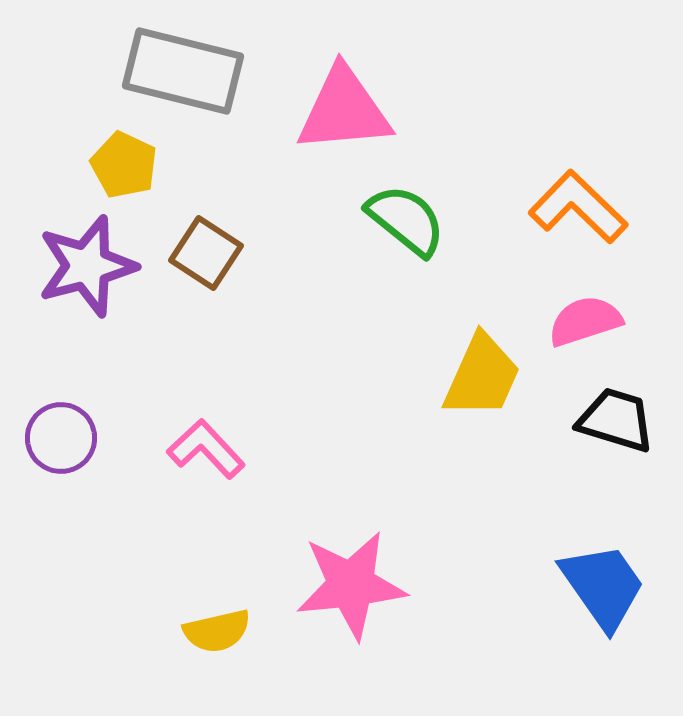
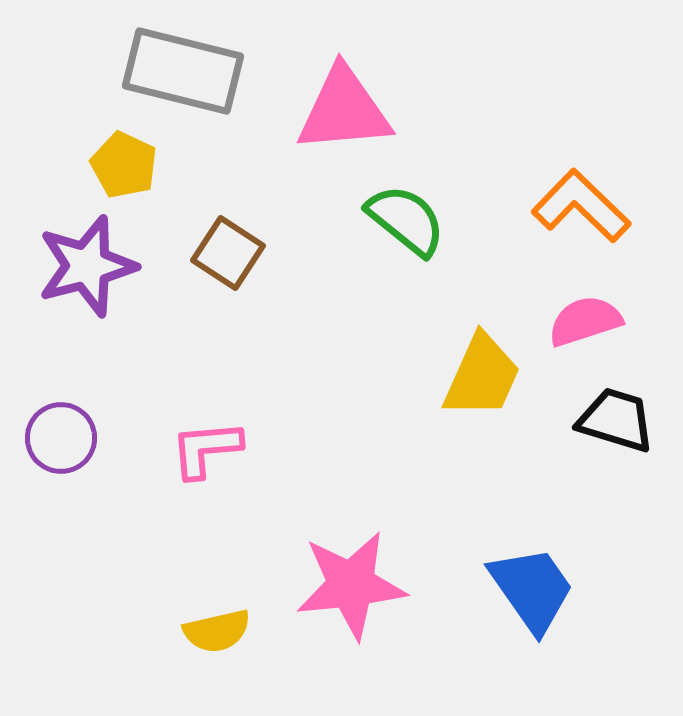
orange L-shape: moved 3 px right, 1 px up
brown square: moved 22 px right
pink L-shape: rotated 52 degrees counterclockwise
blue trapezoid: moved 71 px left, 3 px down
